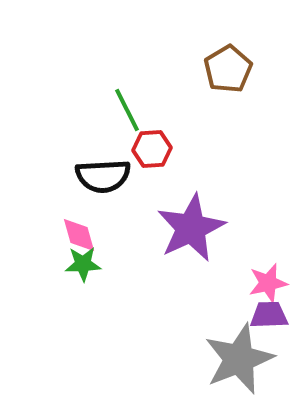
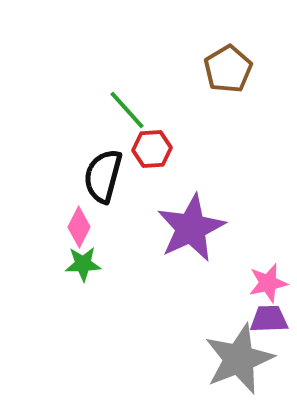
green line: rotated 15 degrees counterclockwise
black semicircle: rotated 108 degrees clockwise
pink diamond: moved 8 px up; rotated 42 degrees clockwise
purple trapezoid: moved 4 px down
